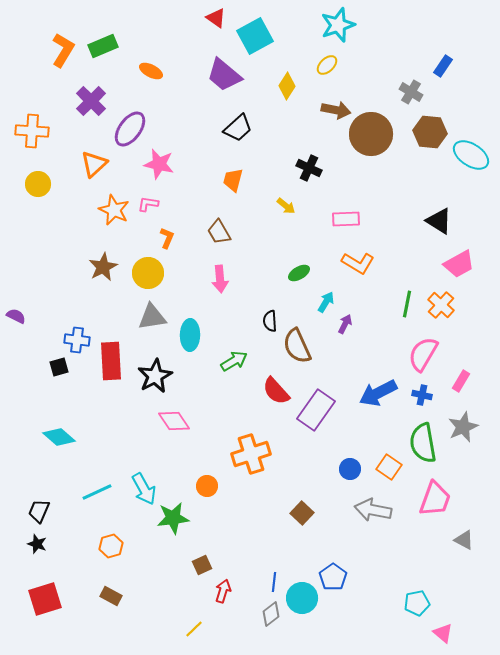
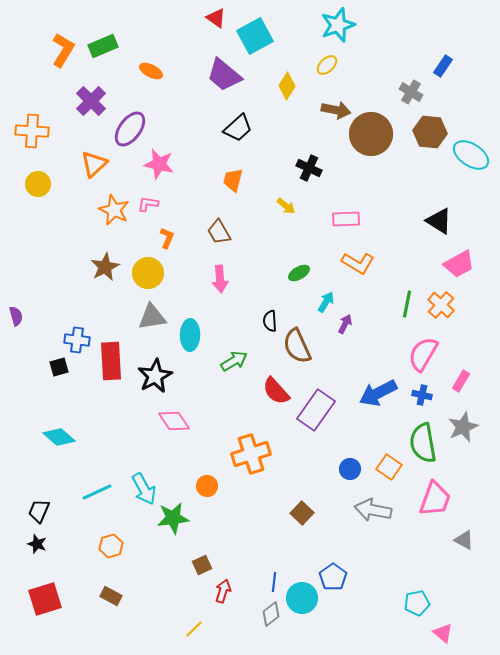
brown star at (103, 267): moved 2 px right
purple semicircle at (16, 316): rotated 48 degrees clockwise
